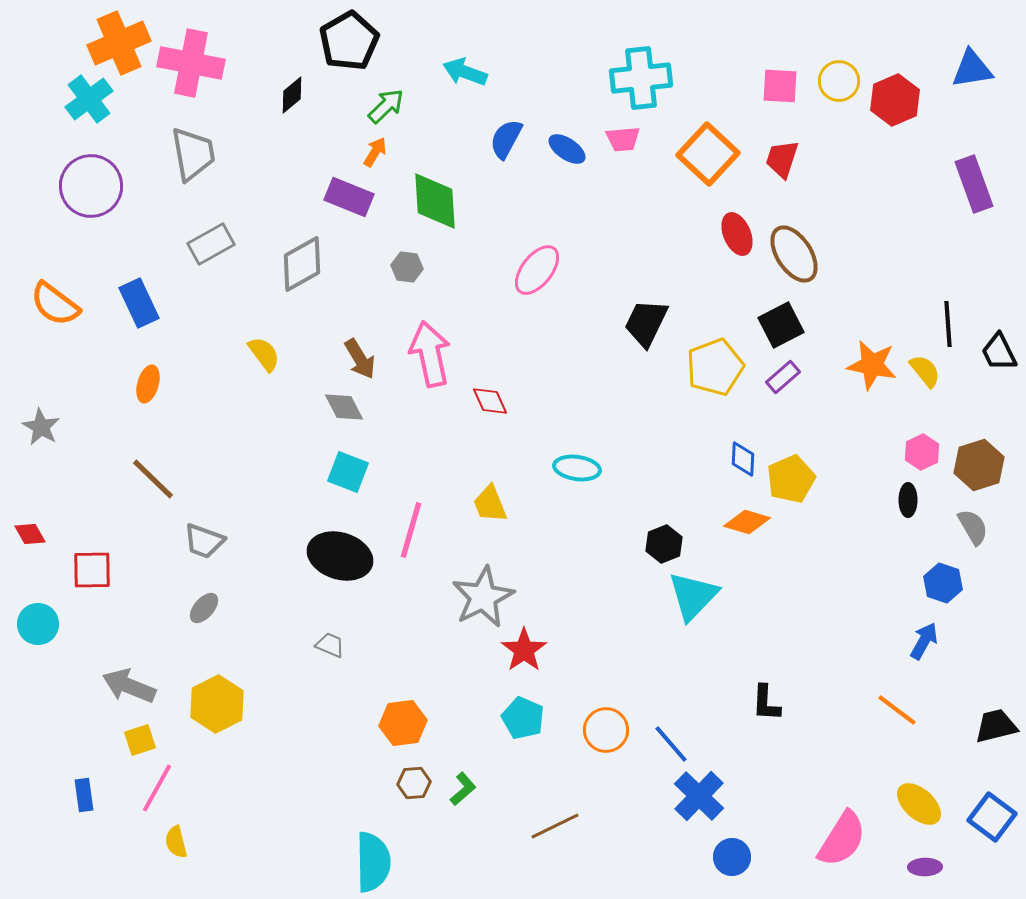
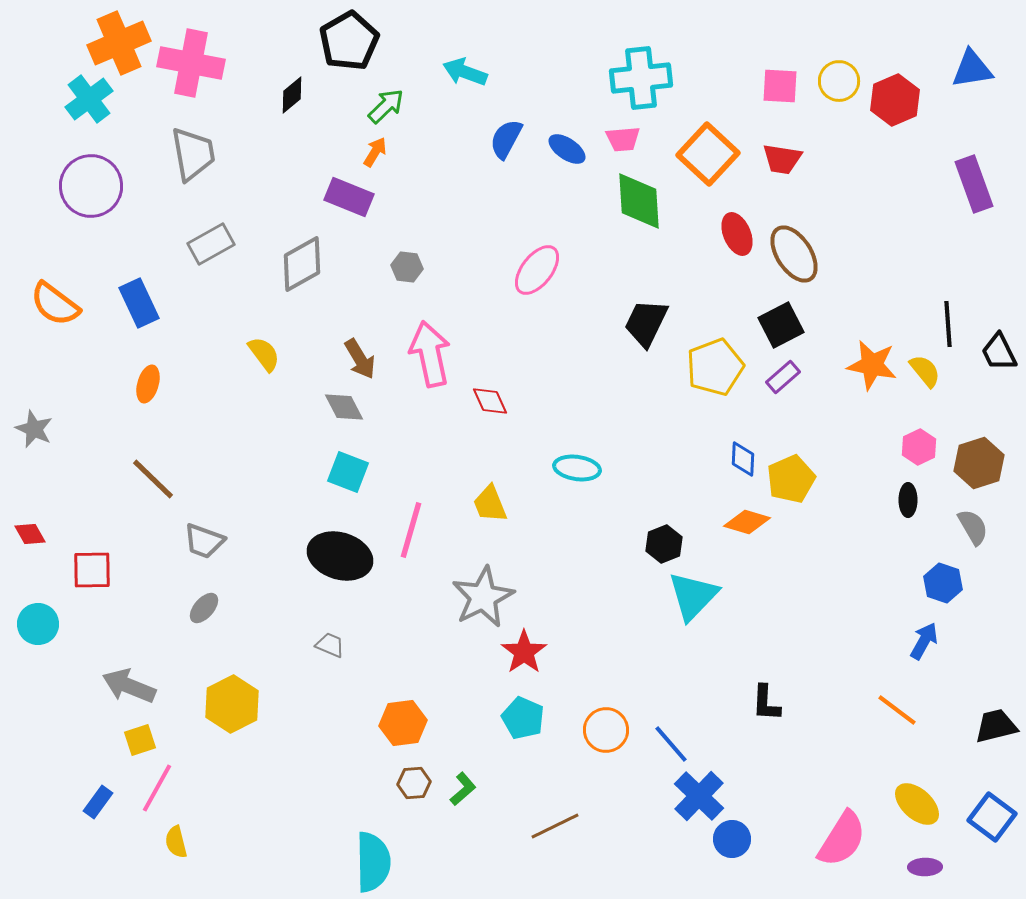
red trapezoid at (782, 159): rotated 99 degrees counterclockwise
green diamond at (435, 201): moved 204 px right
gray star at (41, 427): moved 7 px left, 2 px down; rotated 6 degrees counterclockwise
pink hexagon at (922, 452): moved 3 px left, 5 px up
brown hexagon at (979, 465): moved 2 px up
red star at (524, 650): moved 2 px down
yellow hexagon at (217, 704): moved 15 px right
blue rectangle at (84, 795): moved 14 px right, 7 px down; rotated 44 degrees clockwise
yellow ellipse at (919, 804): moved 2 px left
blue circle at (732, 857): moved 18 px up
